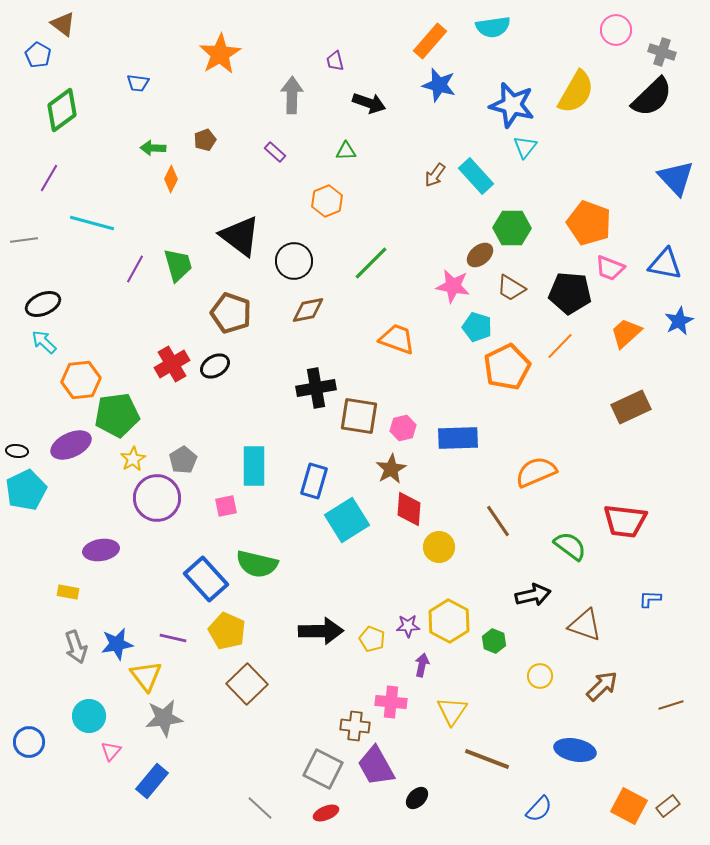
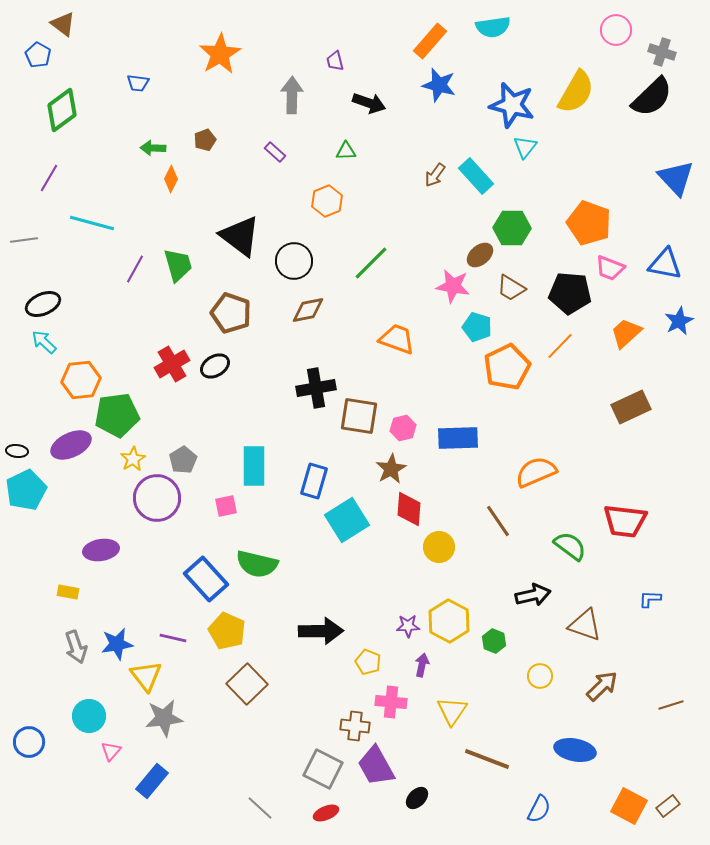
yellow pentagon at (372, 639): moved 4 px left, 23 px down
blue semicircle at (539, 809): rotated 16 degrees counterclockwise
